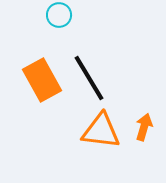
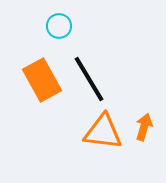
cyan circle: moved 11 px down
black line: moved 1 px down
orange triangle: moved 2 px right, 1 px down
